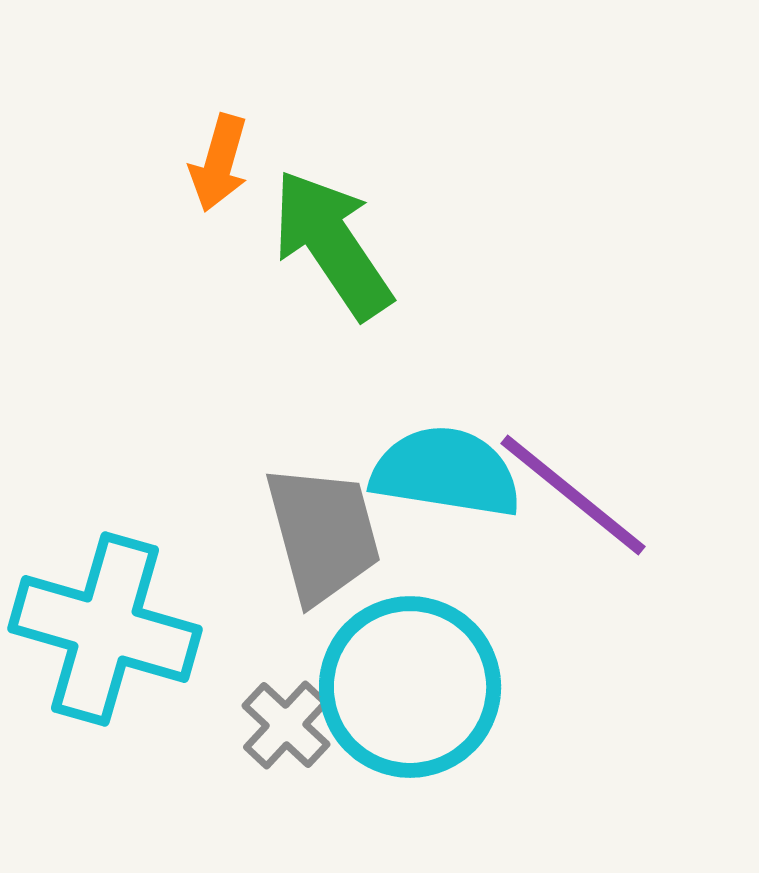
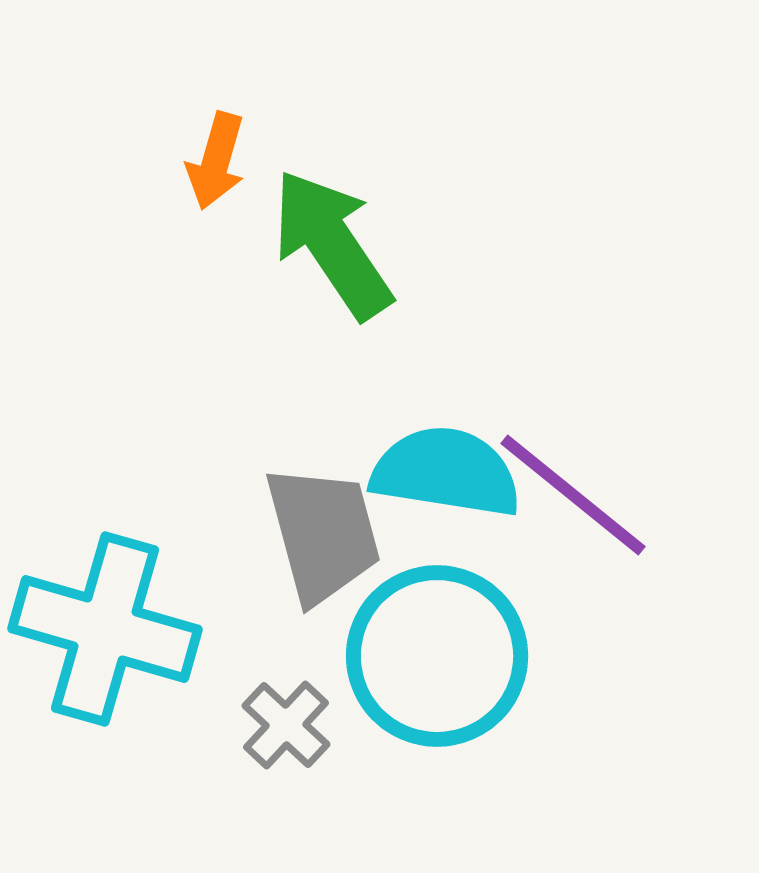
orange arrow: moved 3 px left, 2 px up
cyan circle: moved 27 px right, 31 px up
